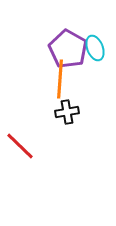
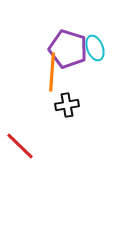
purple pentagon: rotated 12 degrees counterclockwise
orange line: moved 8 px left, 7 px up
black cross: moved 7 px up
